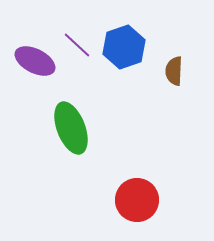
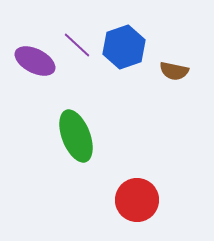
brown semicircle: rotated 80 degrees counterclockwise
green ellipse: moved 5 px right, 8 px down
